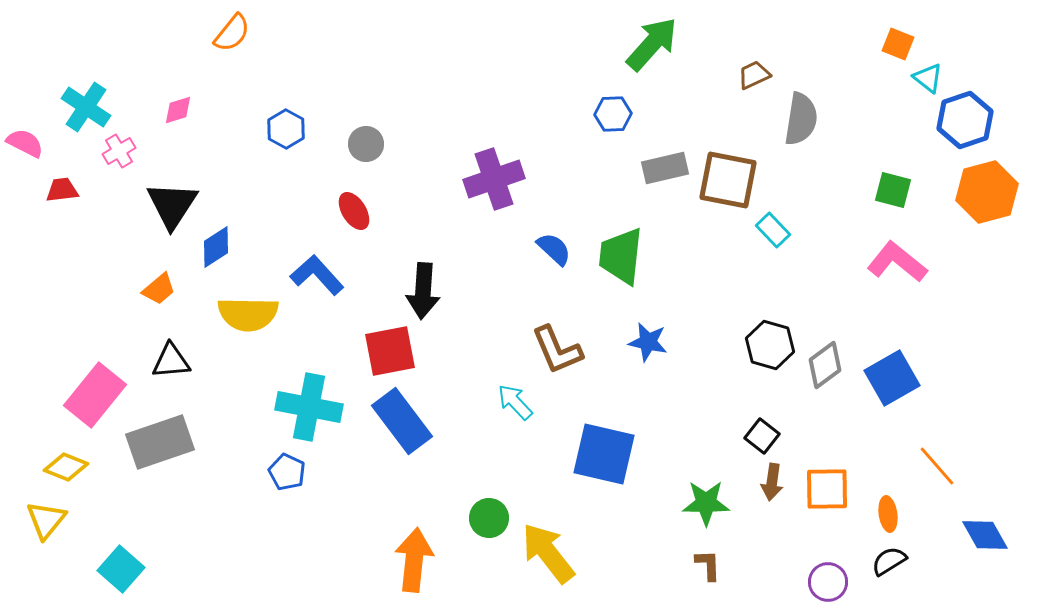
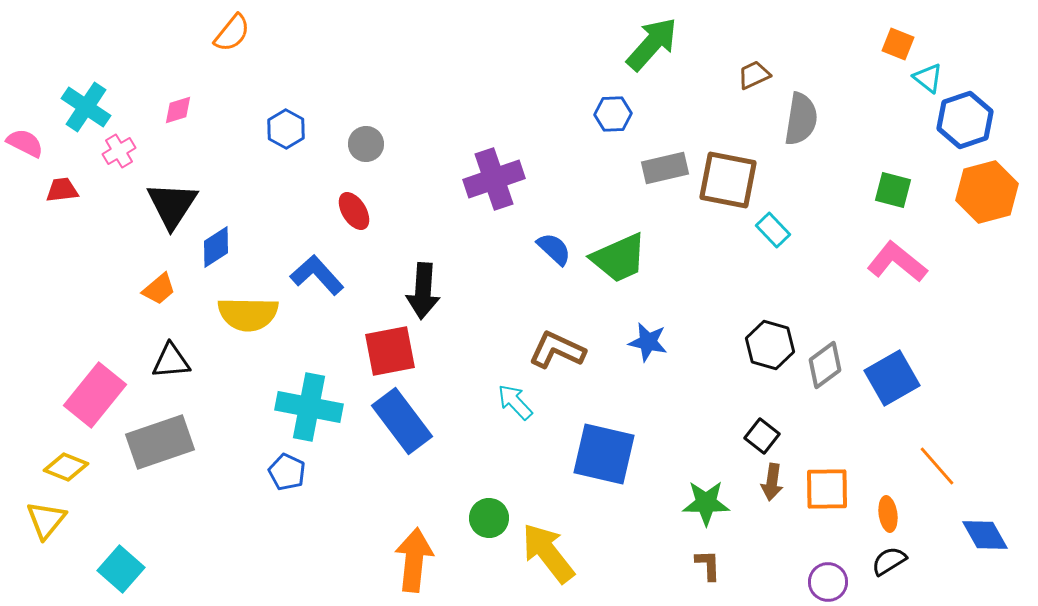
green trapezoid at (621, 256): moved 2 px left, 2 px down; rotated 120 degrees counterclockwise
brown L-shape at (557, 350): rotated 138 degrees clockwise
